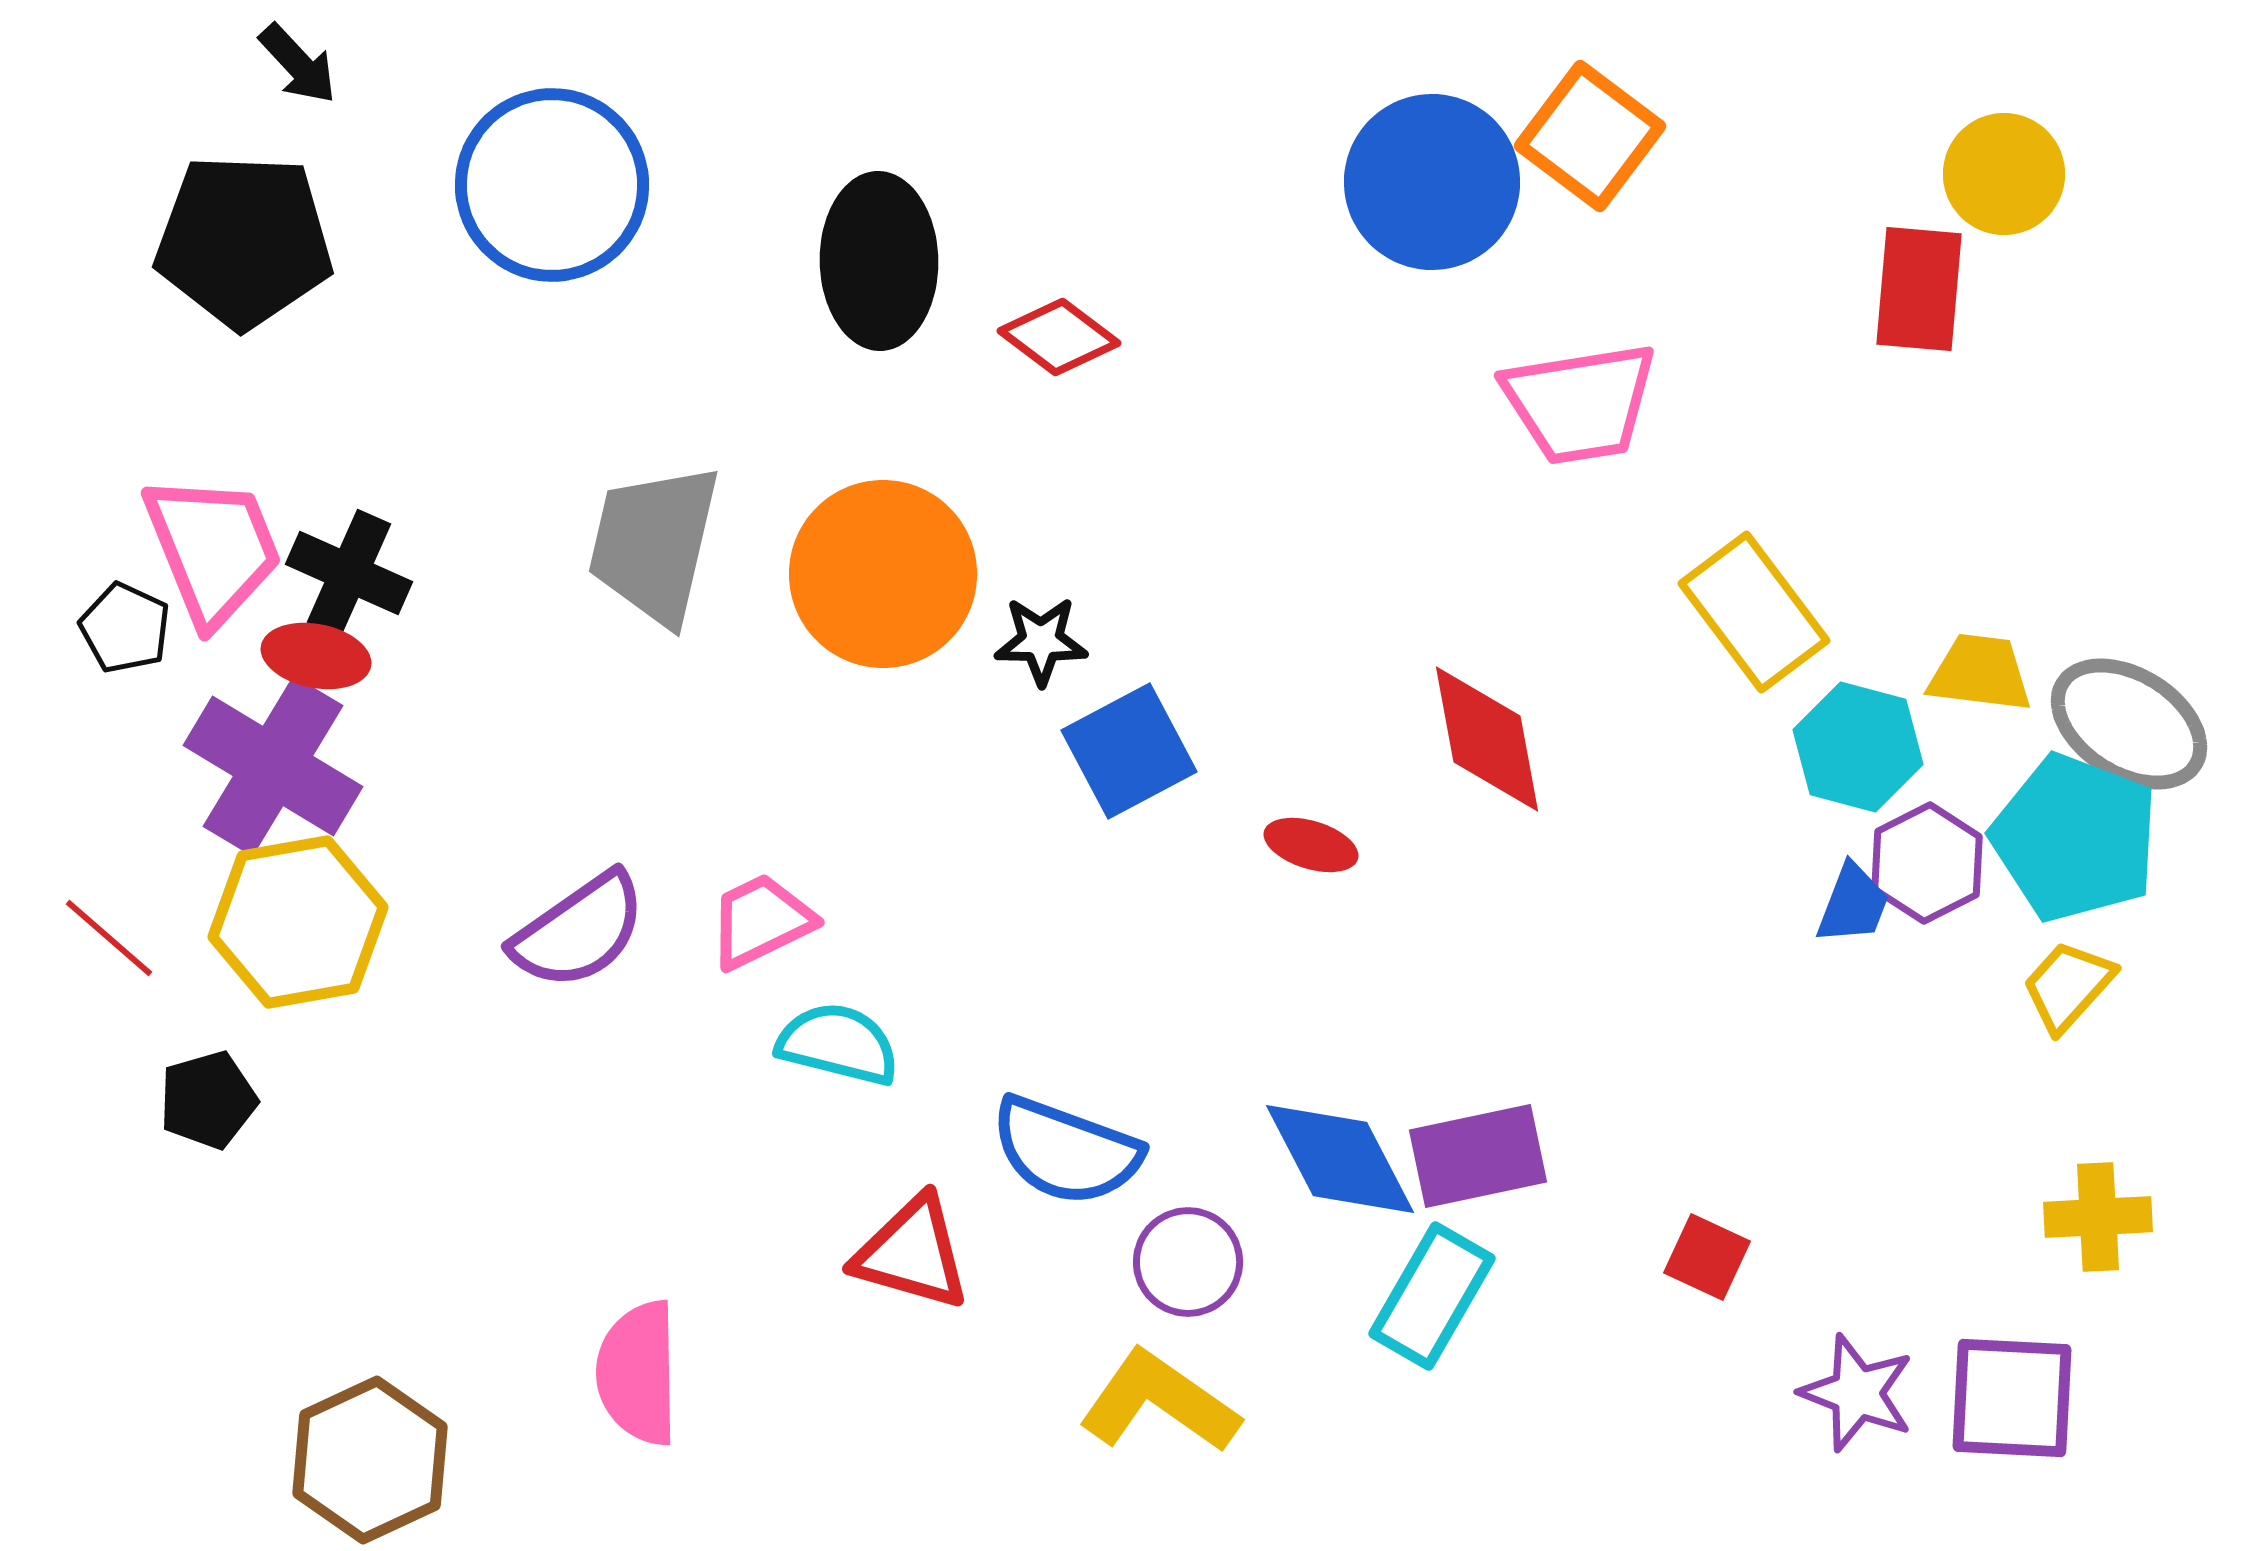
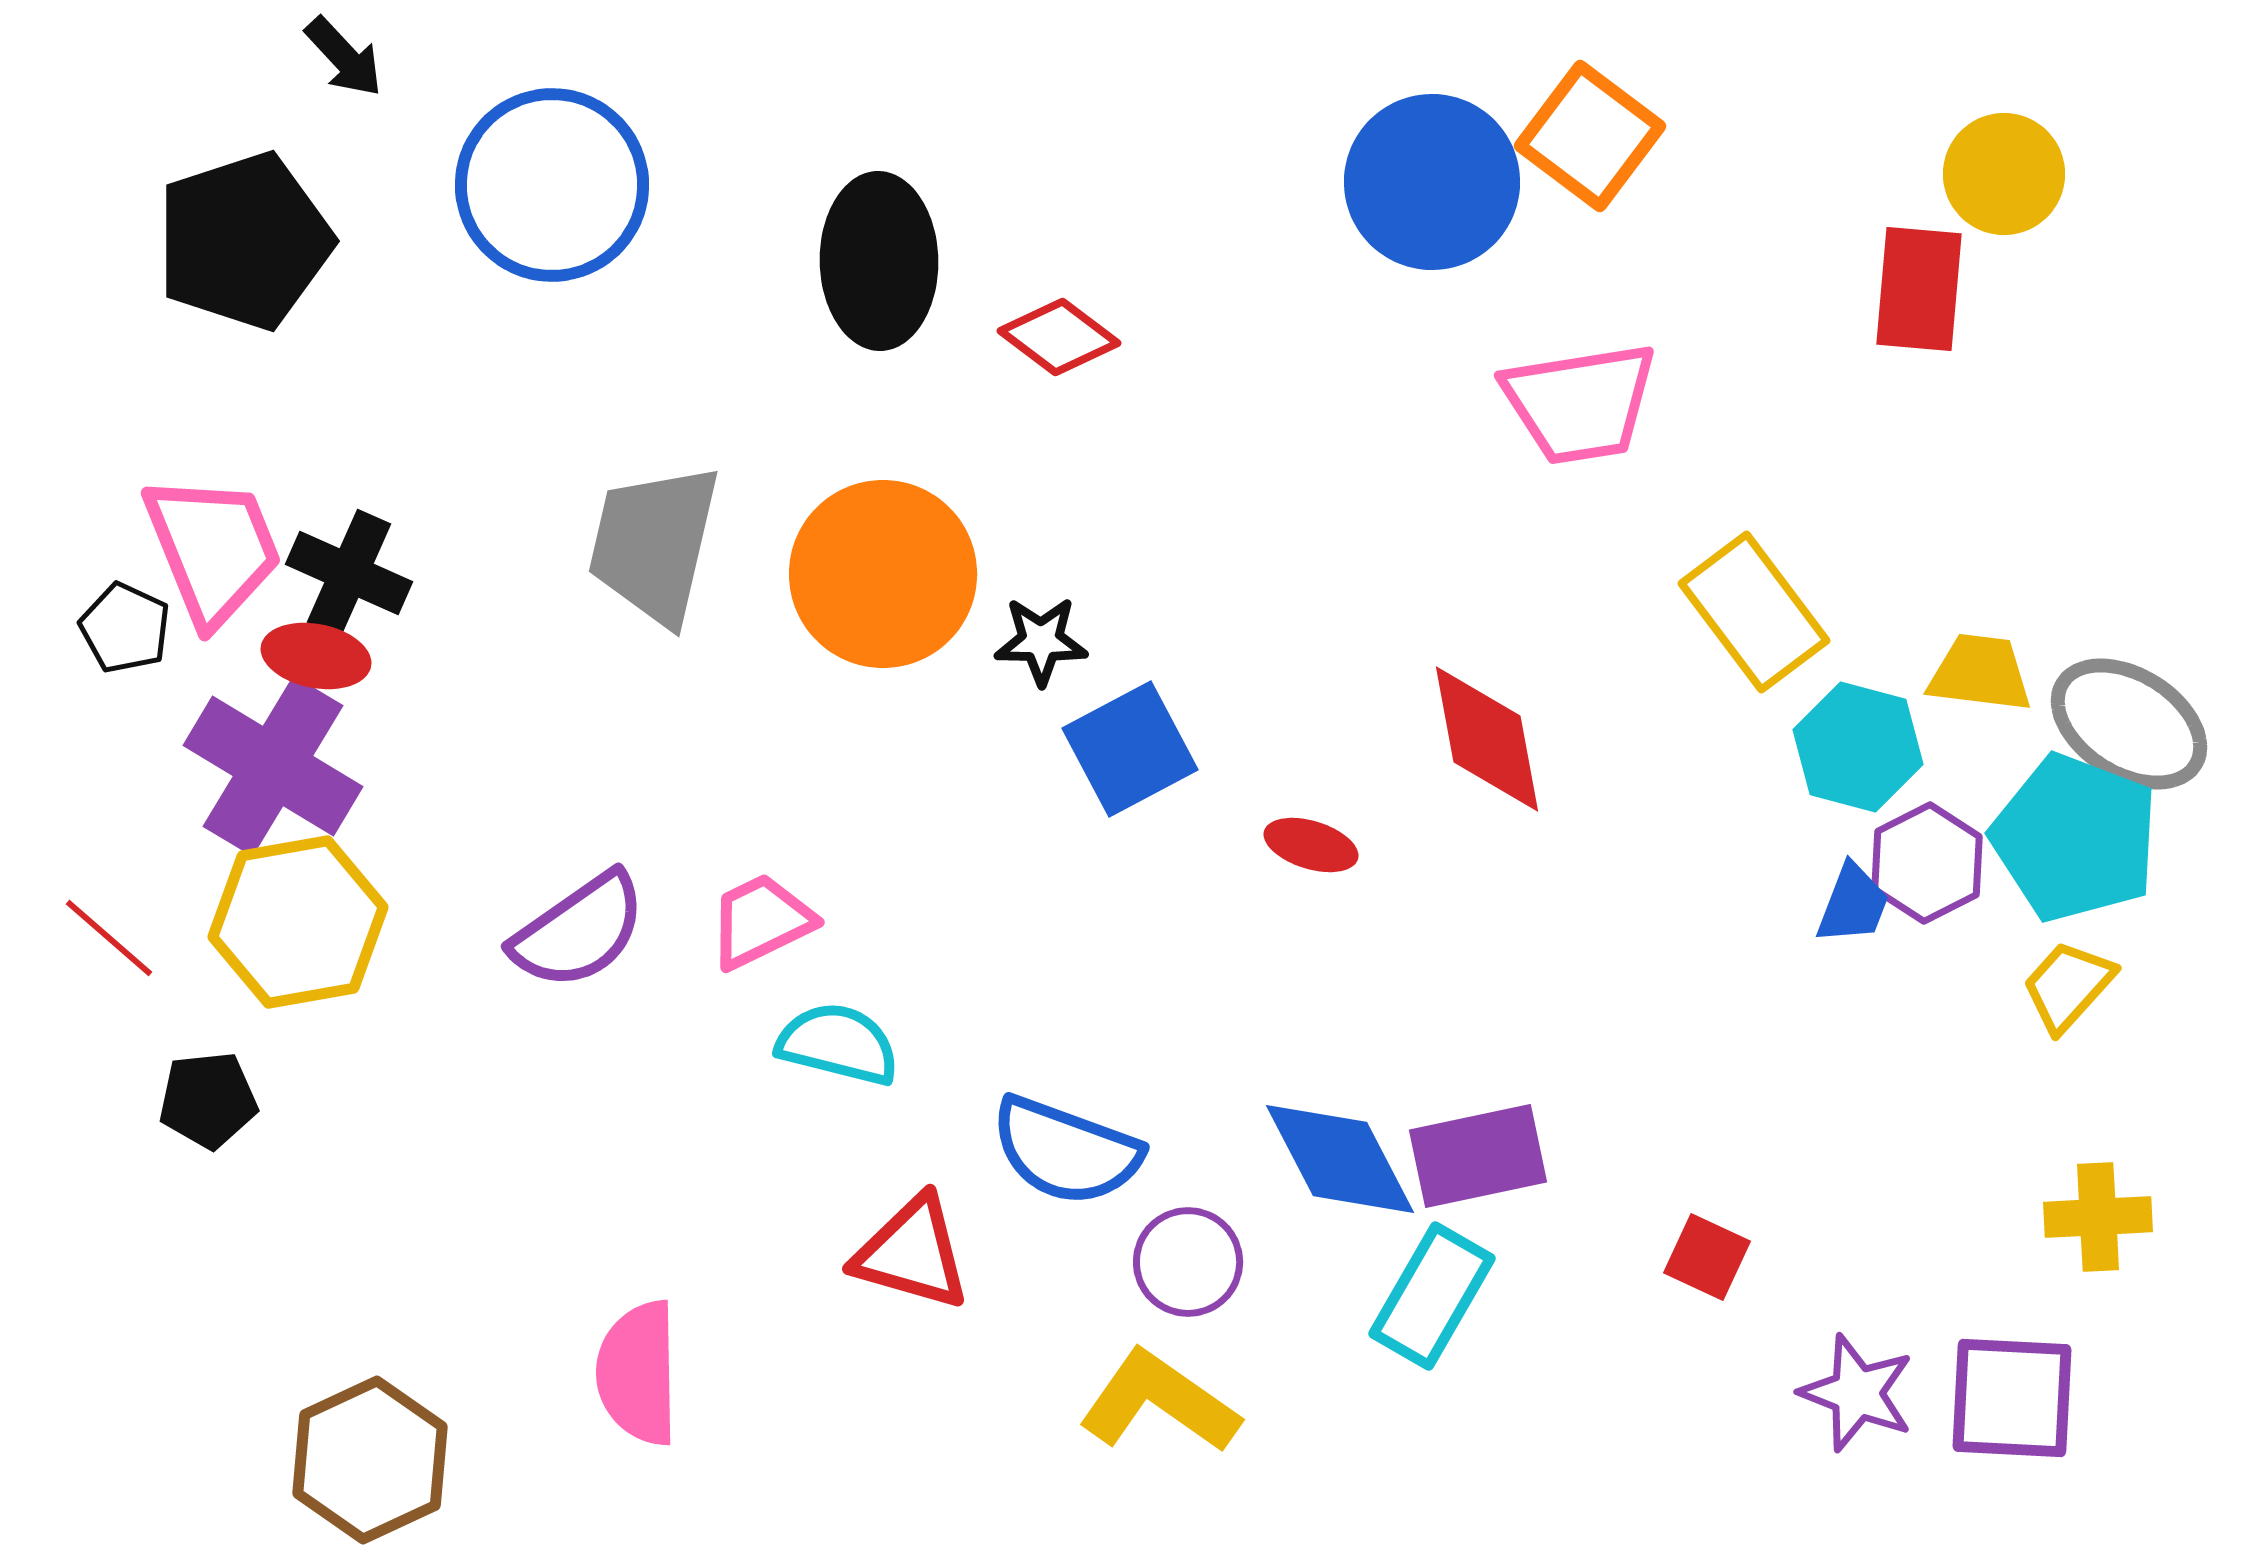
black arrow at (298, 64): moved 46 px right, 7 px up
black pentagon at (244, 241): rotated 20 degrees counterclockwise
blue square at (1129, 751): moved 1 px right, 2 px up
black pentagon at (208, 1100): rotated 10 degrees clockwise
